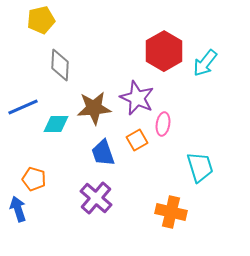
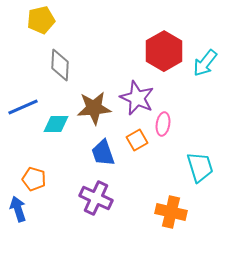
purple cross: rotated 16 degrees counterclockwise
